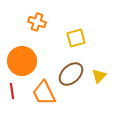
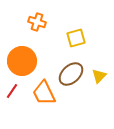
red line: rotated 42 degrees clockwise
